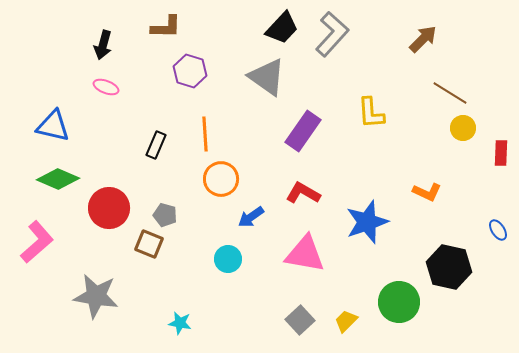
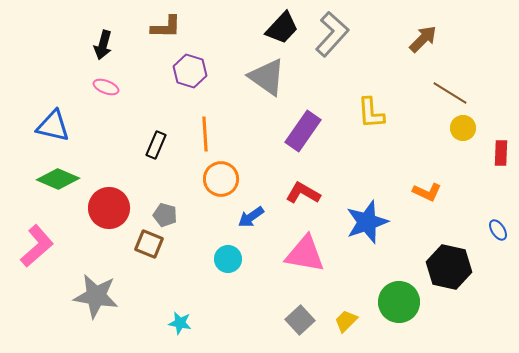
pink L-shape: moved 4 px down
